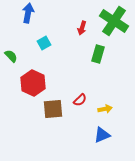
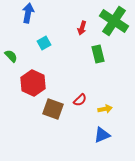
green rectangle: rotated 30 degrees counterclockwise
brown square: rotated 25 degrees clockwise
